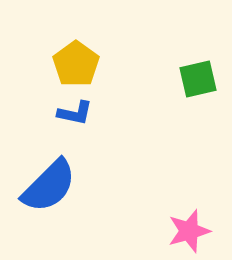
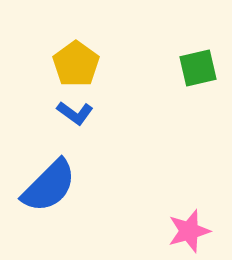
green square: moved 11 px up
blue L-shape: rotated 24 degrees clockwise
